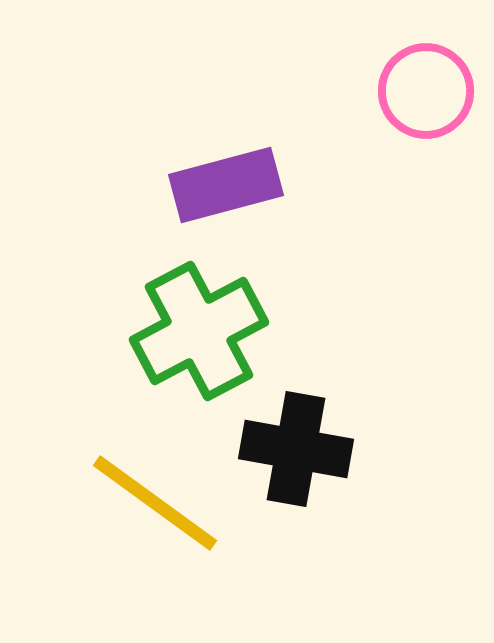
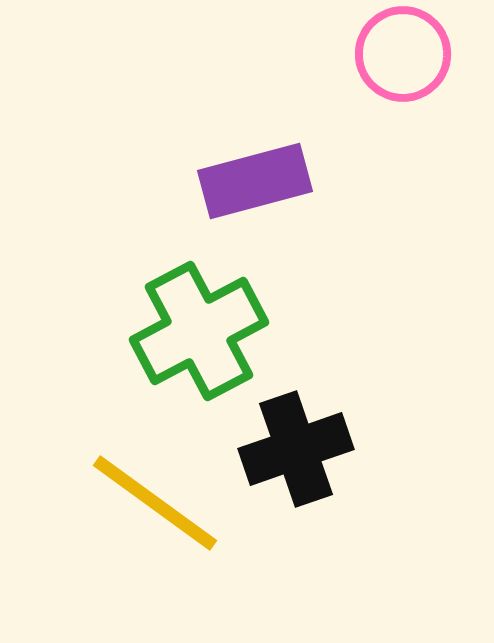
pink circle: moved 23 px left, 37 px up
purple rectangle: moved 29 px right, 4 px up
black cross: rotated 29 degrees counterclockwise
